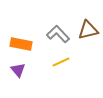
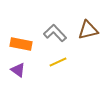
gray L-shape: moved 3 px left, 1 px up
yellow line: moved 3 px left
purple triangle: rotated 14 degrees counterclockwise
